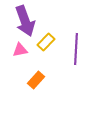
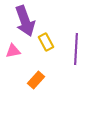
yellow rectangle: rotated 72 degrees counterclockwise
pink triangle: moved 7 px left, 1 px down
